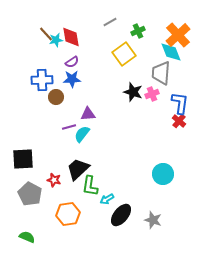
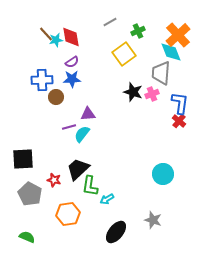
black ellipse: moved 5 px left, 17 px down
